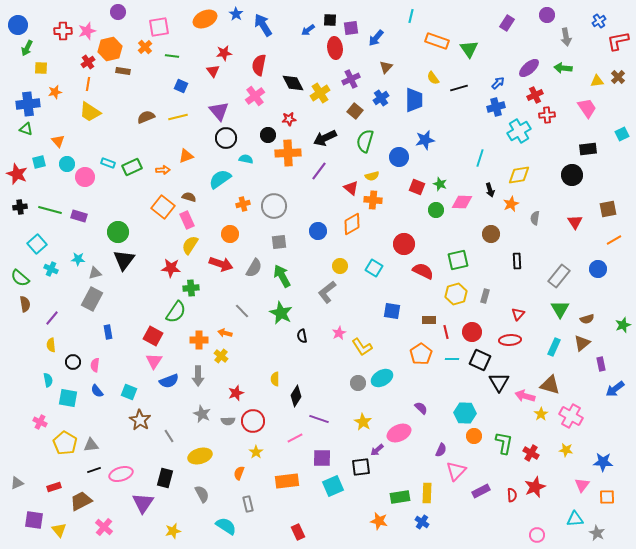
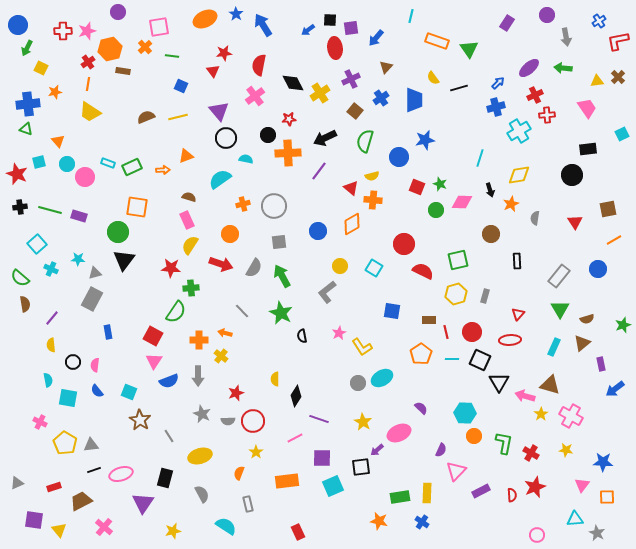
yellow square at (41, 68): rotated 24 degrees clockwise
orange square at (163, 207): moved 26 px left; rotated 30 degrees counterclockwise
